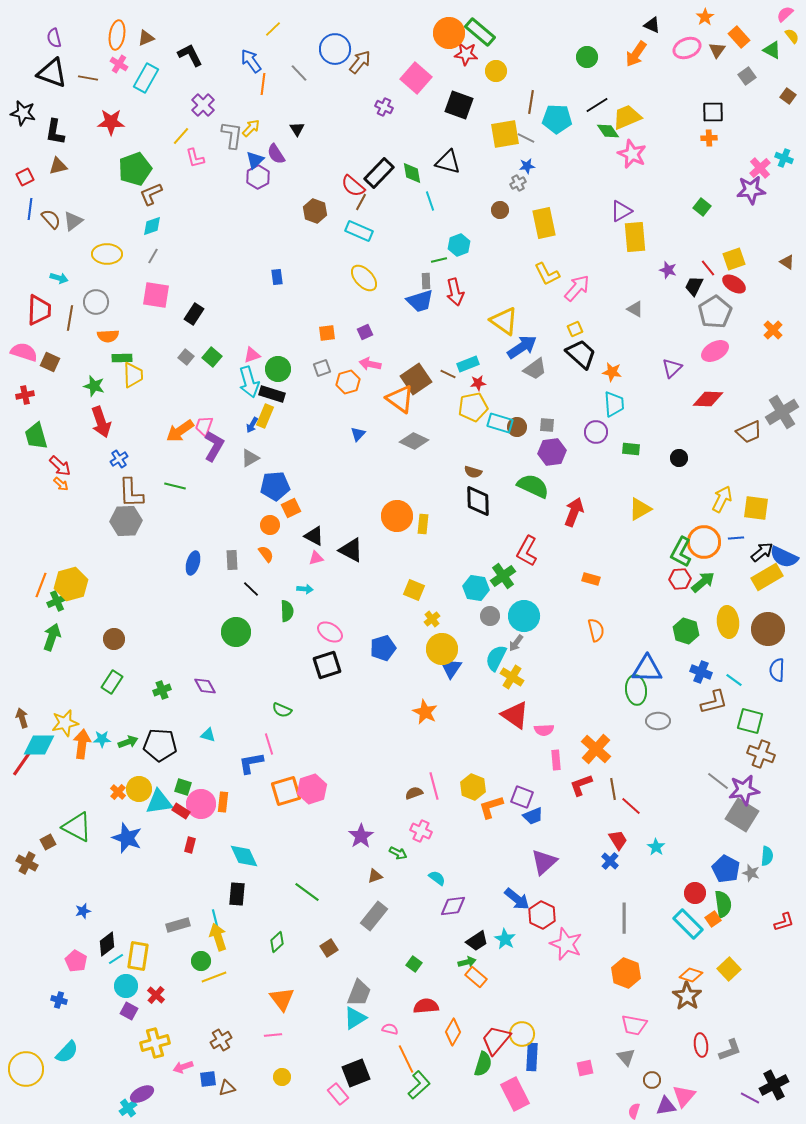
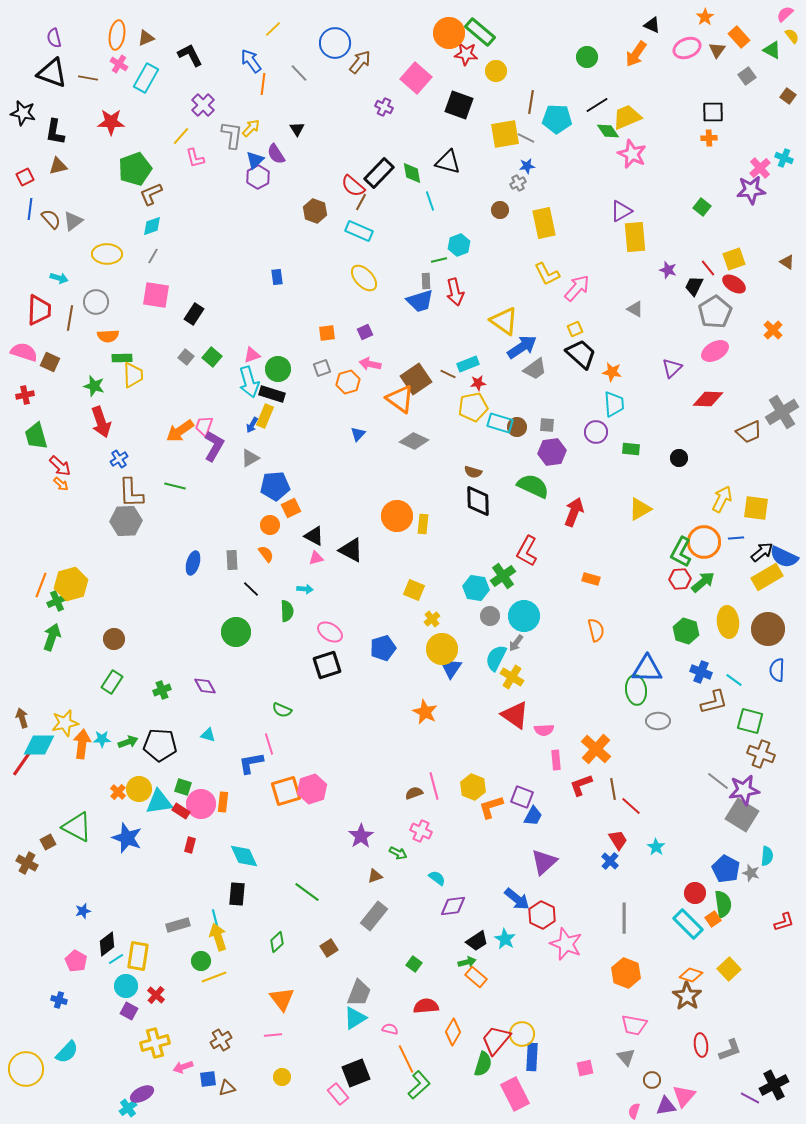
blue circle at (335, 49): moved 6 px up
blue trapezoid at (533, 816): rotated 40 degrees counterclockwise
